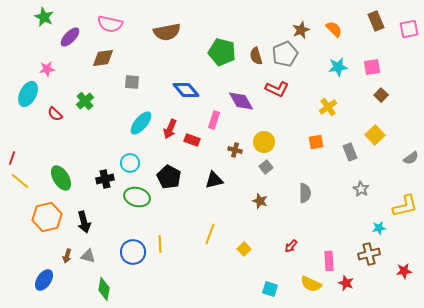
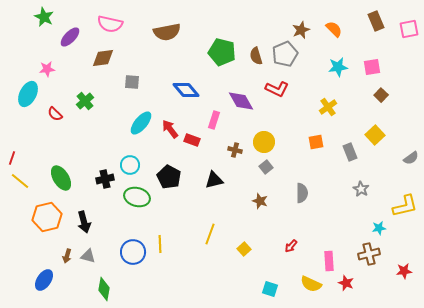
red arrow at (170, 129): rotated 120 degrees clockwise
cyan circle at (130, 163): moved 2 px down
gray semicircle at (305, 193): moved 3 px left
